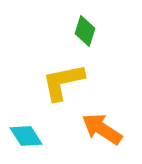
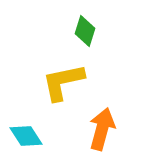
orange arrow: rotated 72 degrees clockwise
